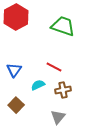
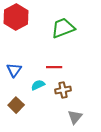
green trapezoid: moved 2 px down; rotated 40 degrees counterclockwise
red line: rotated 28 degrees counterclockwise
gray triangle: moved 17 px right
